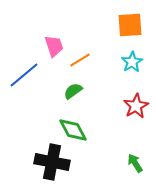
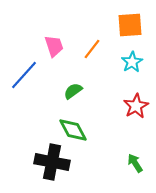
orange line: moved 12 px right, 11 px up; rotated 20 degrees counterclockwise
blue line: rotated 8 degrees counterclockwise
